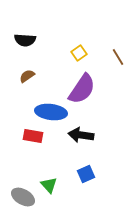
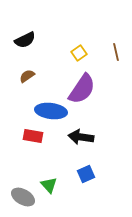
black semicircle: rotated 30 degrees counterclockwise
brown line: moved 2 px left, 5 px up; rotated 18 degrees clockwise
blue ellipse: moved 1 px up
black arrow: moved 2 px down
